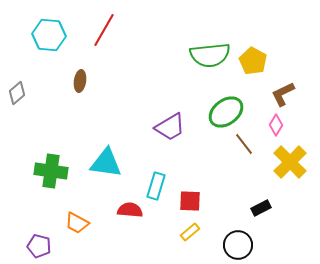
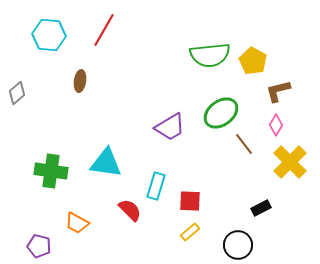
brown L-shape: moved 5 px left, 3 px up; rotated 12 degrees clockwise
green ellipse: moved 5 px left, 1 px down
red semicircle: rotated 40 degrees clockwise
